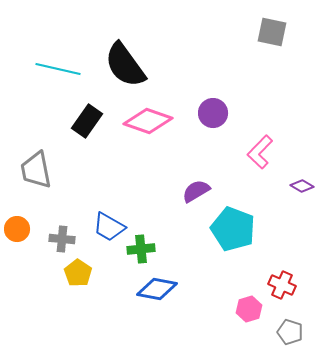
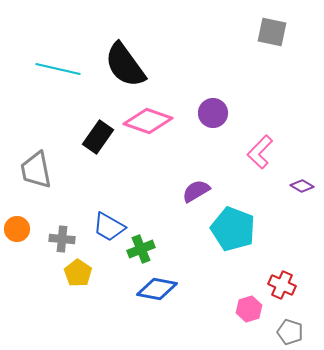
black rectangle: moved 11 px right, 16 px down
green cross: rotated 16 degrees counterclockwise
